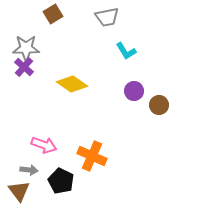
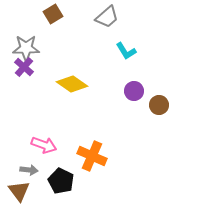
gray trapezoid: rotated 30 degrees counterclockwise
